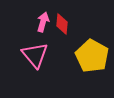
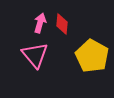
pink arrow: moved 3 px left, 1 px down
